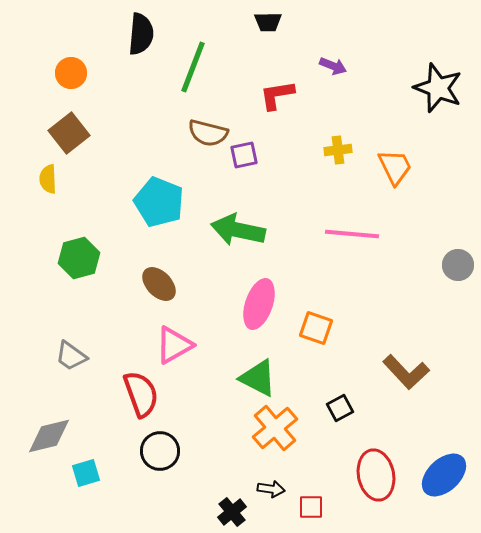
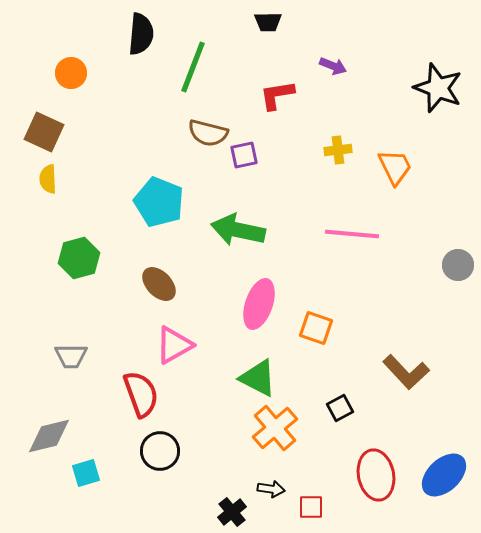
brown square: moved 25 px left, 1 px up; rotated 27 degrees counterclockwise
gray trapezoid: rotated 36 degrees counterclockwise
